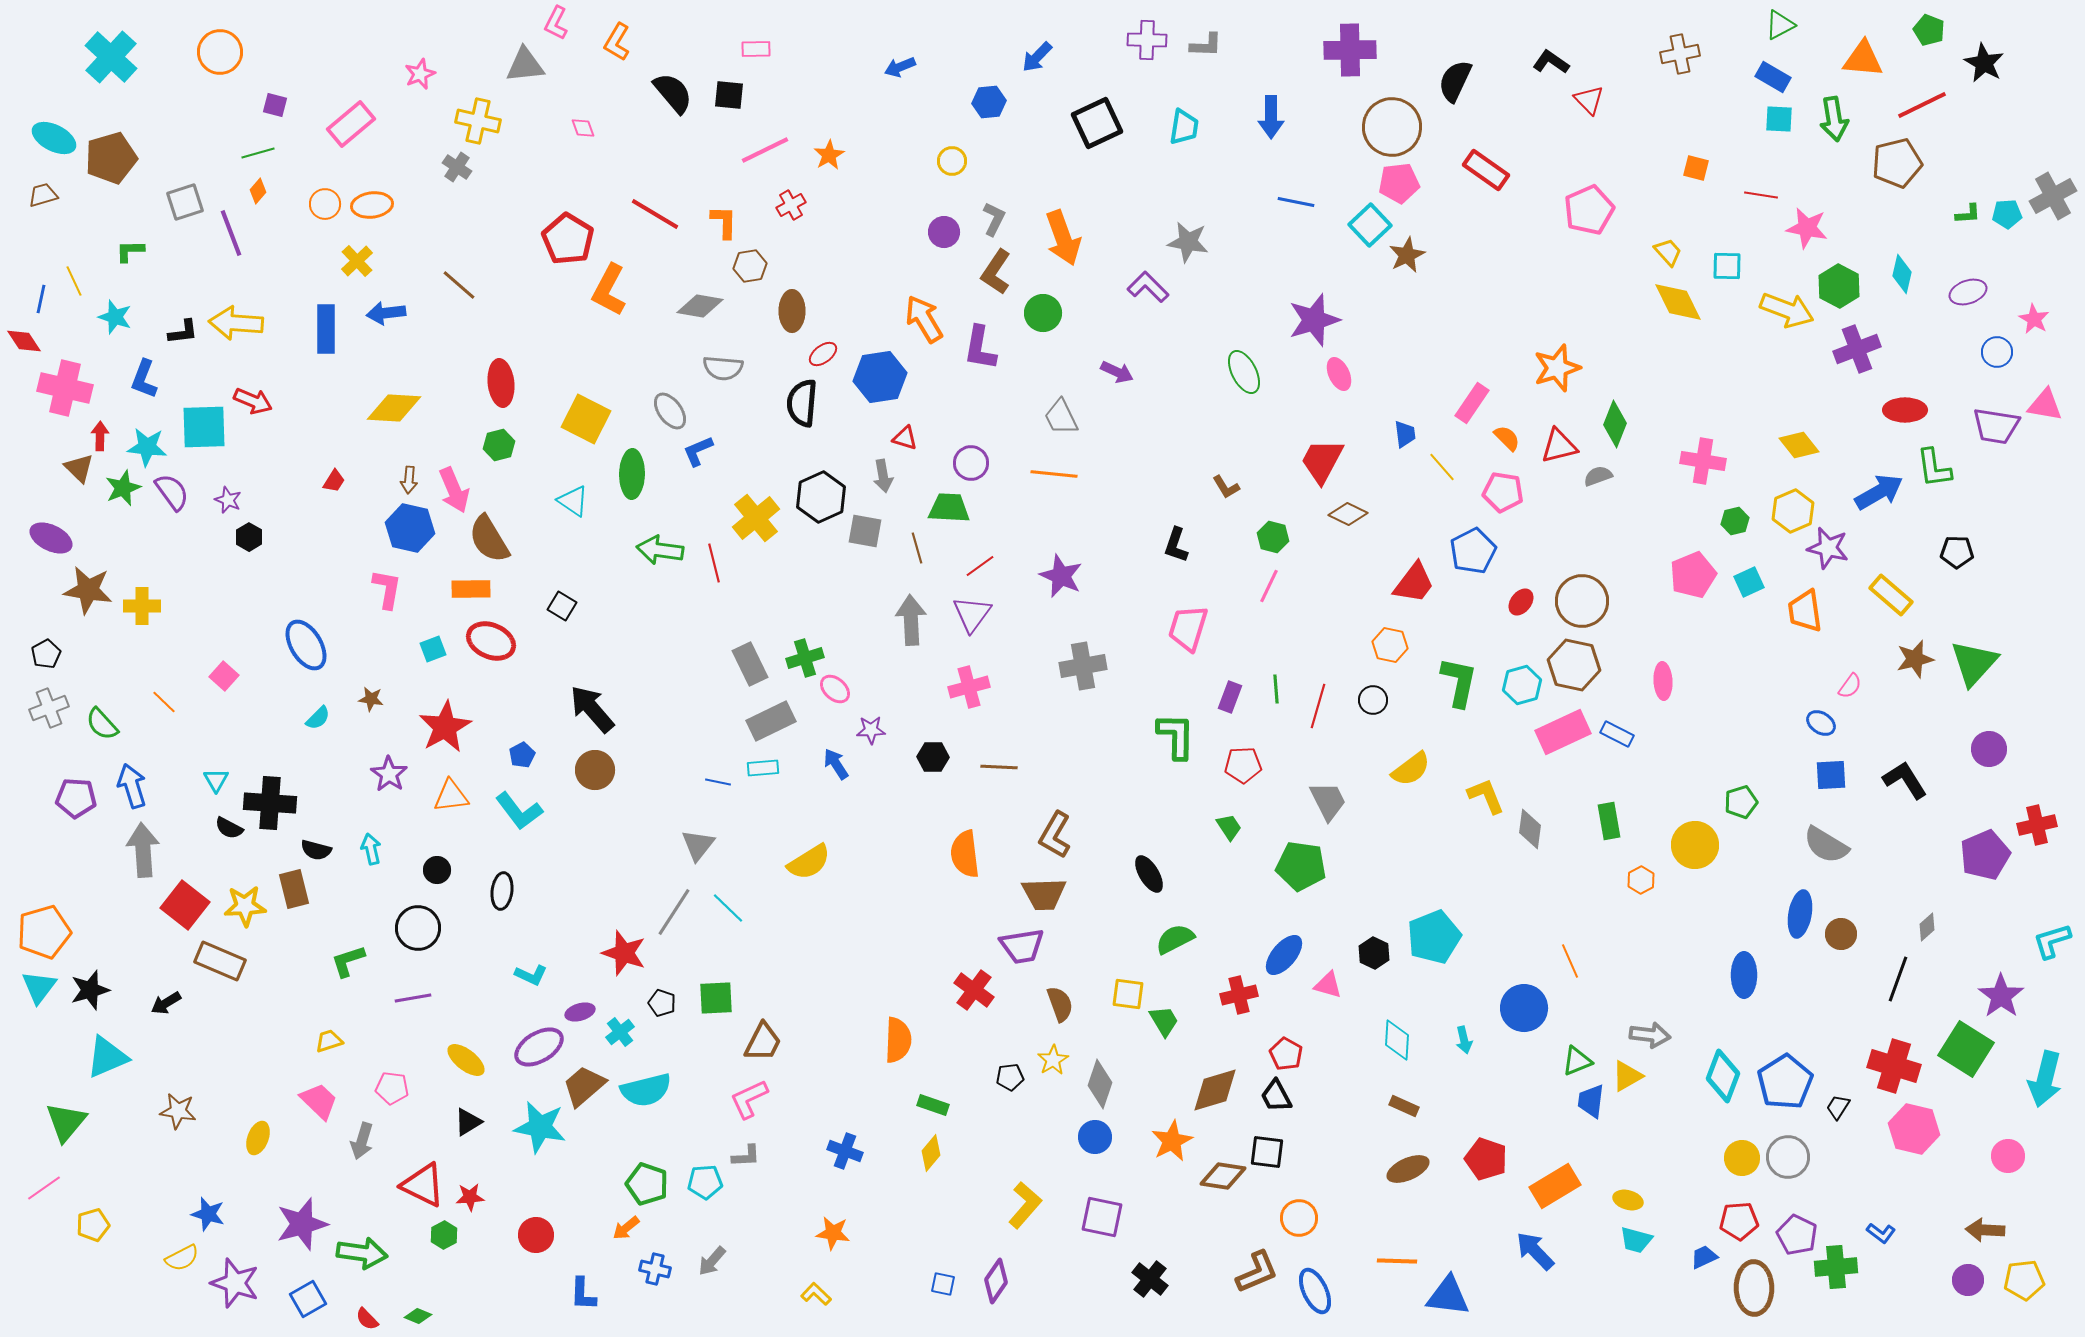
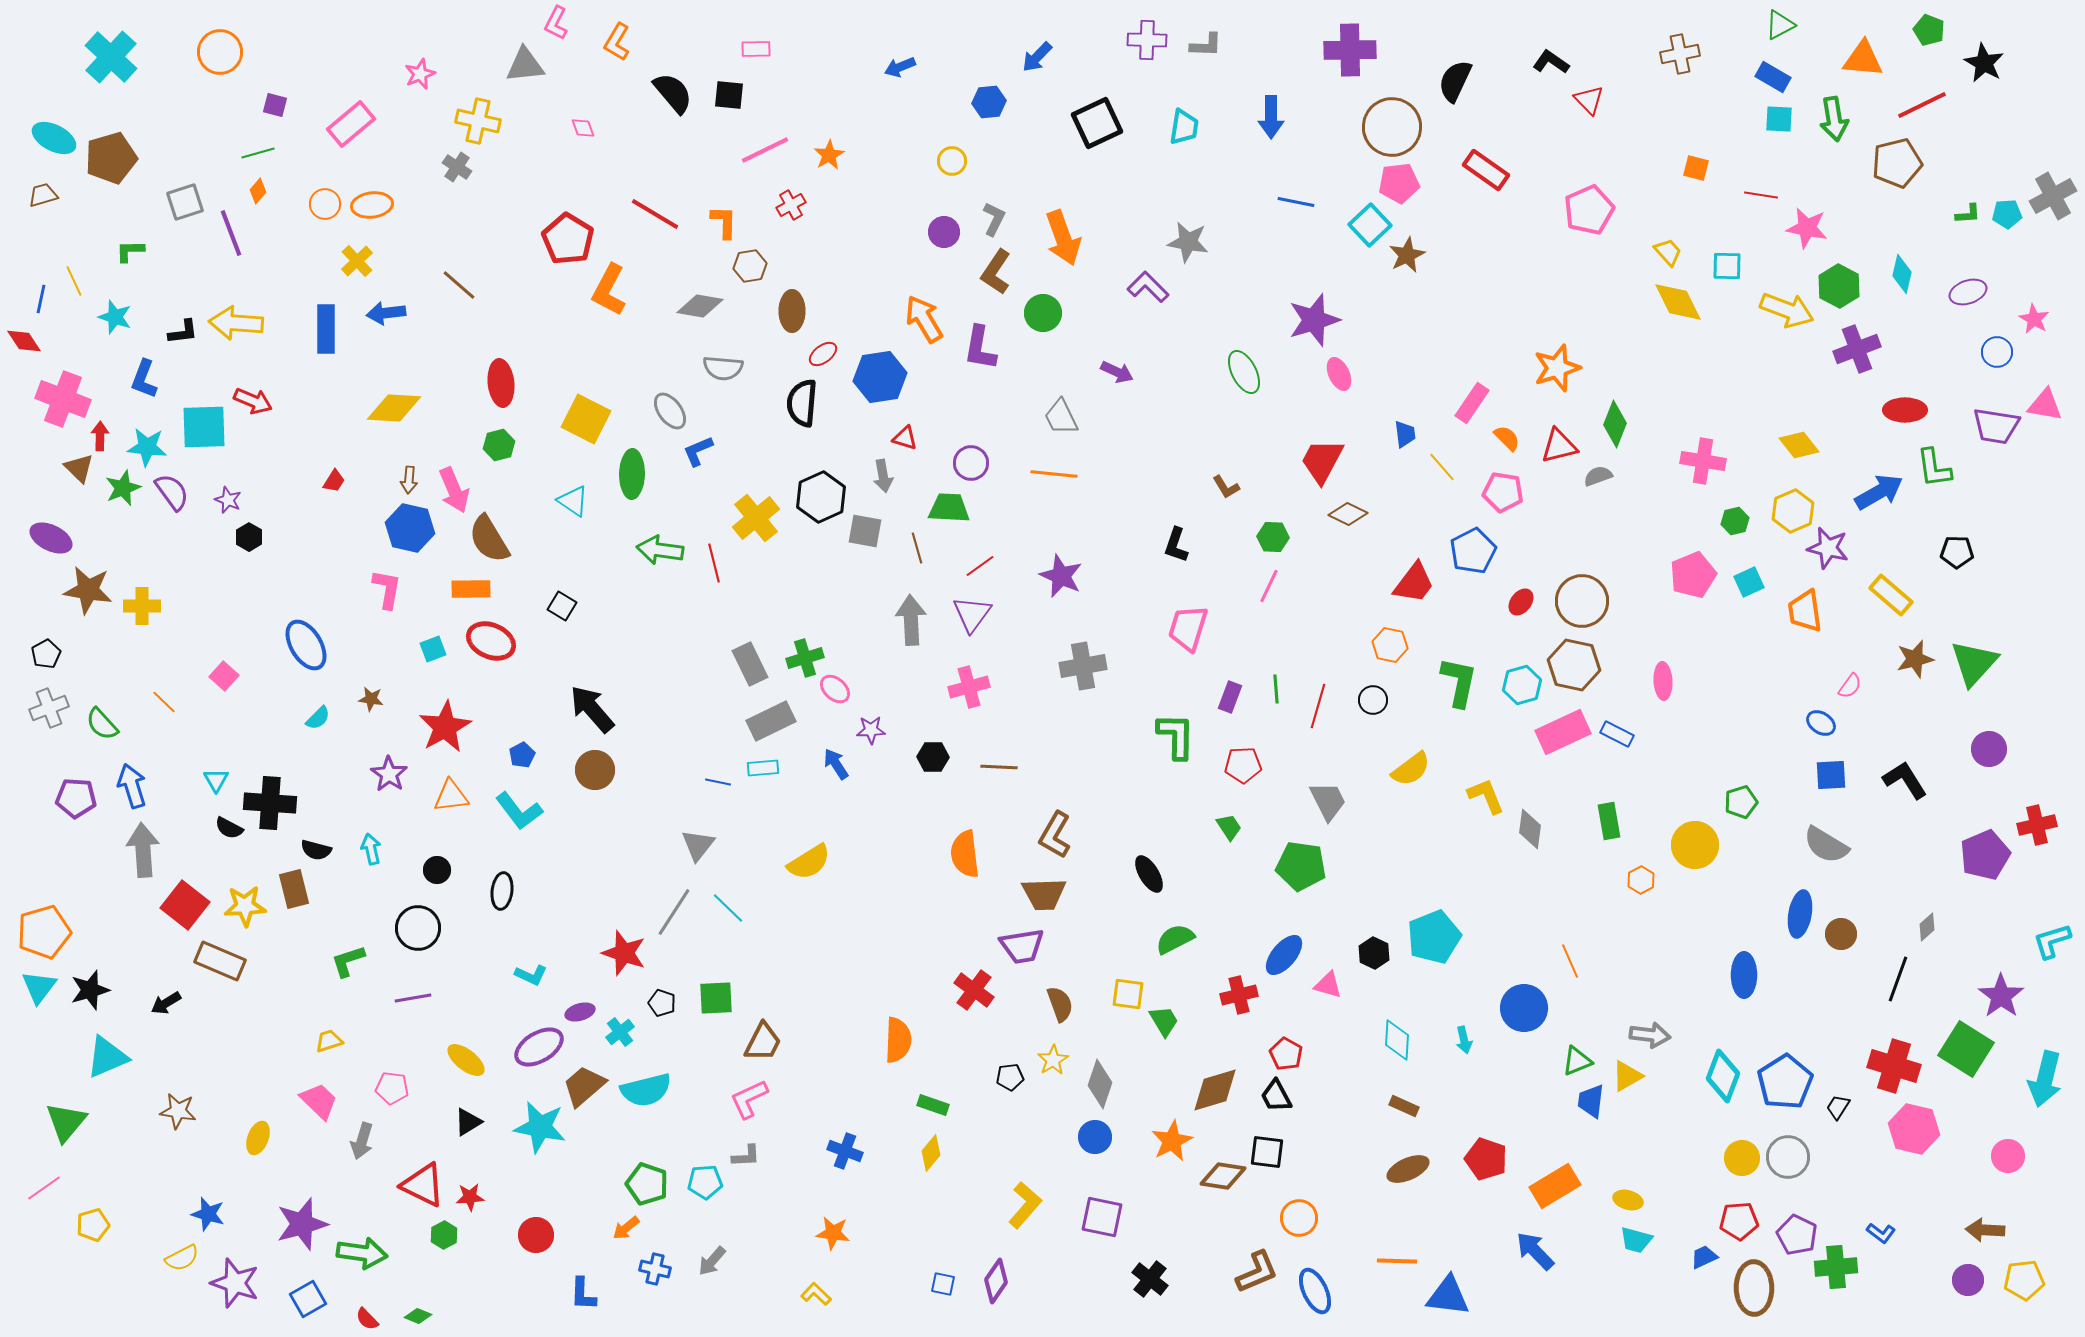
pink cross at (65, 388): moved 2 px left, 11 px down; rotated 8 degrees clockwise
green hexagon at (1273, 537): rotated 12 degrees counterclockwise
